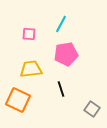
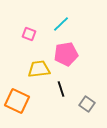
cyan line: rotated 18 degrees clockwise
pink square: rotated 16 degrees clockwise
yellow trapezoid: moved 8 px right
orange square: moved 1 px left, 1 px down
gray square: moved 5 px left, 5 px up
